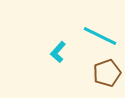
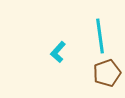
cyan line: rotated 56 degrees clockwise
